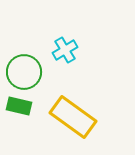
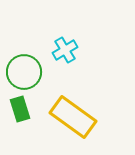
green rectangle: moved 1 px right, 3 px down; rotated 60 degrees clockwise
